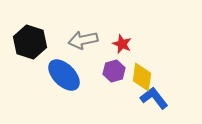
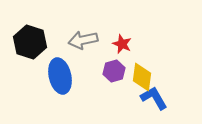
blue ellipse: moved 4 px left, 1 px down; rotated 32 degrees clockwise
blue L-shape: rotated 8 degrees clockwise
